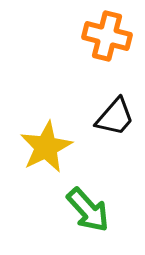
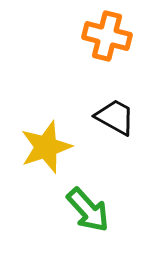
black trapezoid: rotated 102 degrees counterclockwise
yellow star: rotated 8 degrees clockwise
